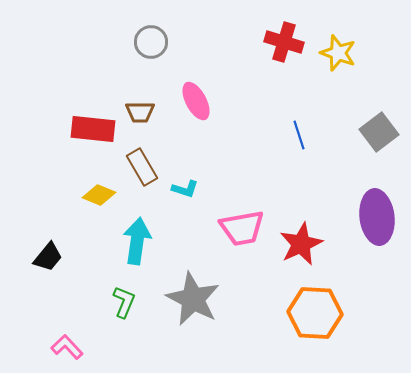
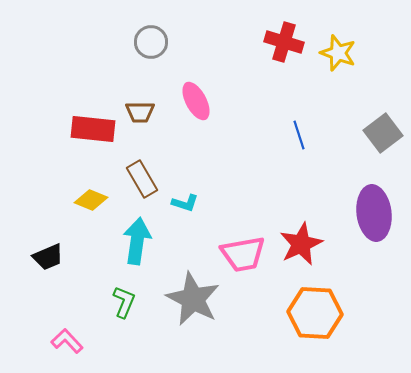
gray square: moved 4 px right, 1 px down
brown rectangle: moved 12 px down
cyan L-shape: moved 14 px down
yellow diamond: moved 8 px left, 5 px down
purple ellipse: moved 3 px left, 4 px up
pink trapezoid: moved 1 px right, 26 px down
black trapezoid: rotated 28 degrees clockwise
pink L-shape: moved 6 px up
